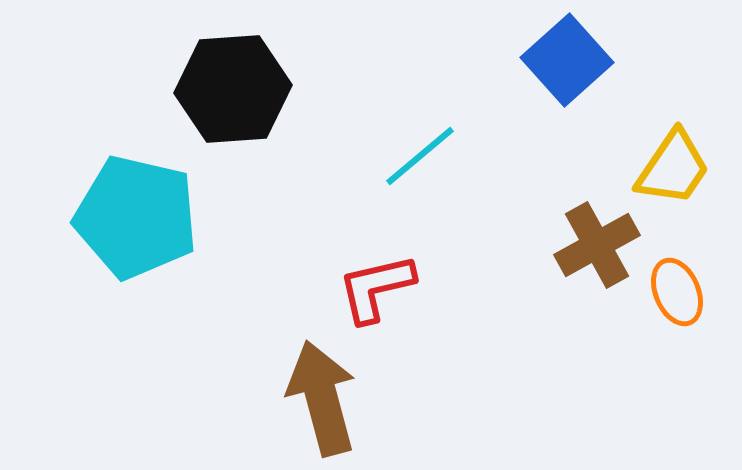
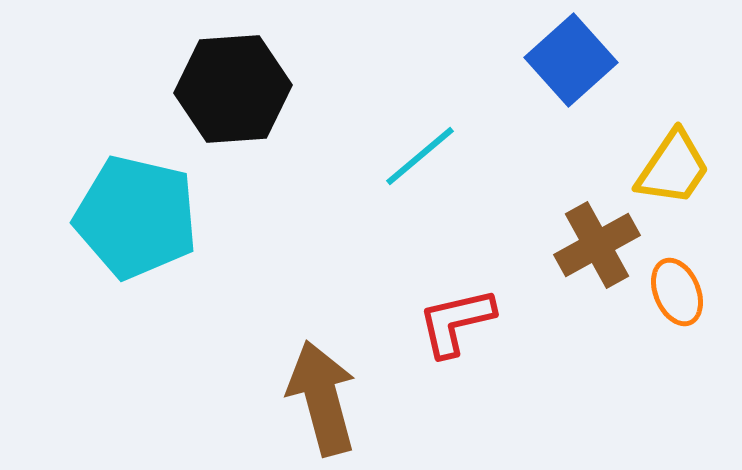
blue square: moved 4 px right
red L-shape: moved 80 px right, 34 px down
